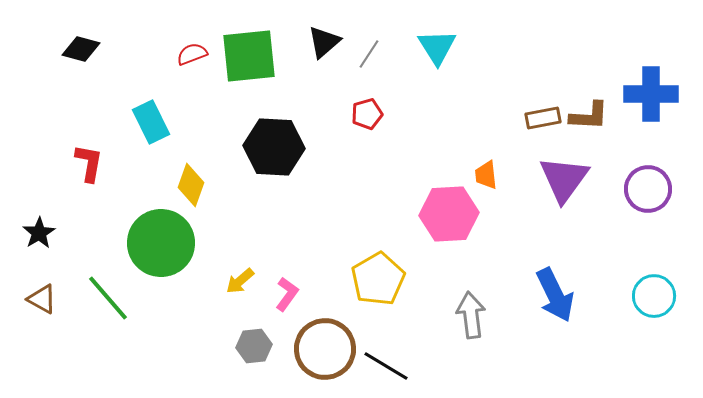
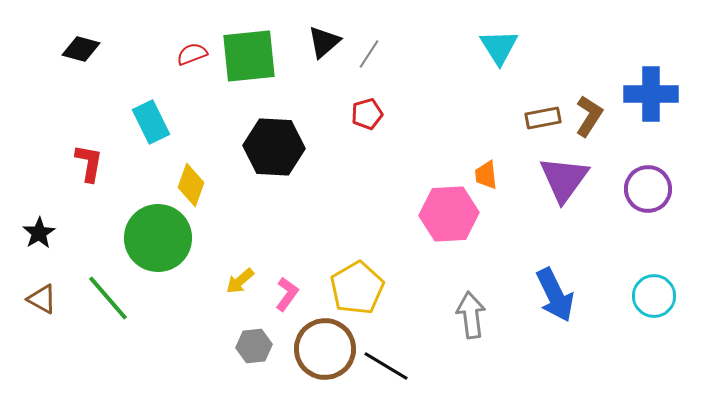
cyan triangle: moved 62 px right
brown L-shape: rotated 60 degrees counterclockwise
green circle: moved 3 px left, 5 px up
yellow pentagon: moved 21 px left, 9 px down
